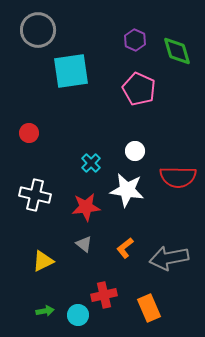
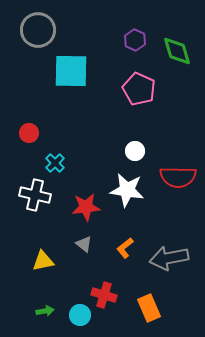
cyan square: rotated 9 degrees clockwise
cyan cross: moved 36 px left
yellow triangle: rotated 15 degrees clockwise
red cross: rotated 30 degrees clockwise
cyan circle: moved 2 px right
